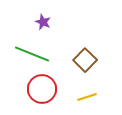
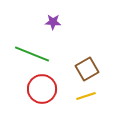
purple star: moved 10 px right; rotated 21 degrees counterclockwise
brown square: moved 2 px right, 9 px down; rotated 15 degrees clockwise
yellow line: moved 1 px left, 1 px up
